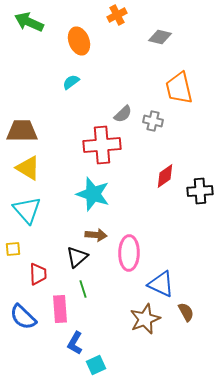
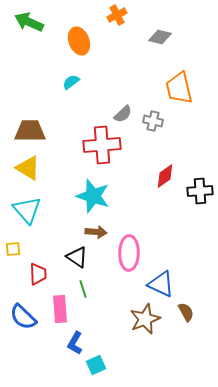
brown trapezoid: moved 8 px right
cyan star: moved 2 px down
brown arrow: moved 3 px up
black triangle: rotated 45 degrees counterclockwise
